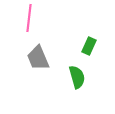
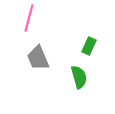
pink line: rotated 8 degrees clockwise
green semicircle: moved 2 px right
